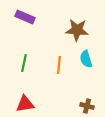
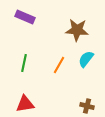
cyan semicircle: rotated 54 degrees clockwise
orange line: rotated 24 degrees clockwise
